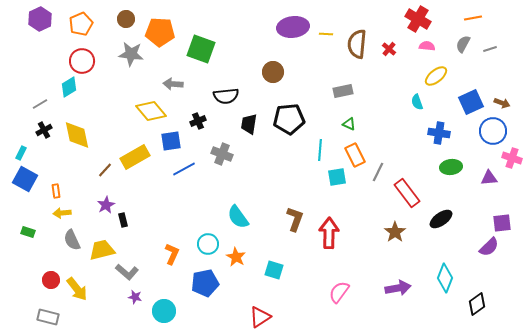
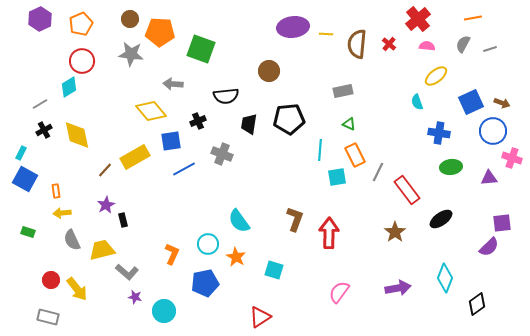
brown circle at (126, 19): moved 4 px right
red cross at (418, 19): rotated 20 degrees clockwise
red cross at (389, 49): moved 5 px up
brown circle at (273, 72): moved 4 px left, 1 px up
red rectangle at (407, 193): moved 3 px up
cyan semicircle at (238, 217): moved 1 px right, 4 px down
